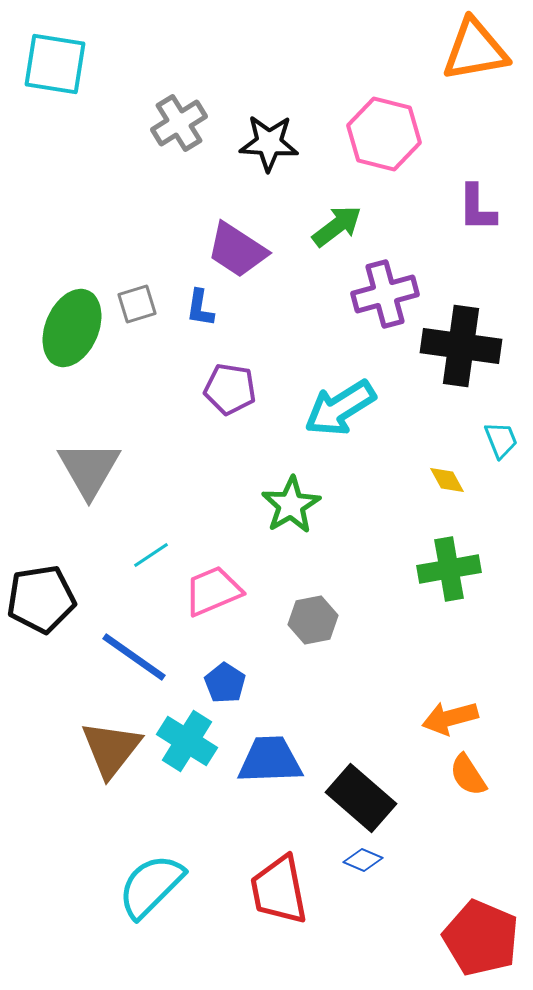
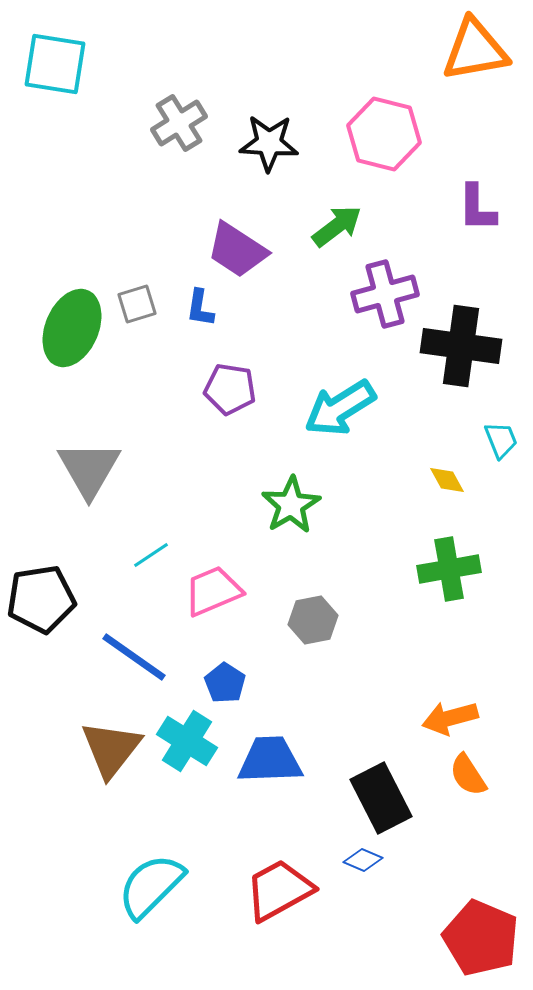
black rectangle: moved 20 px right; rotated 22 degrees clockwise
red trapezoid: rotated 72 degrees clockwise
